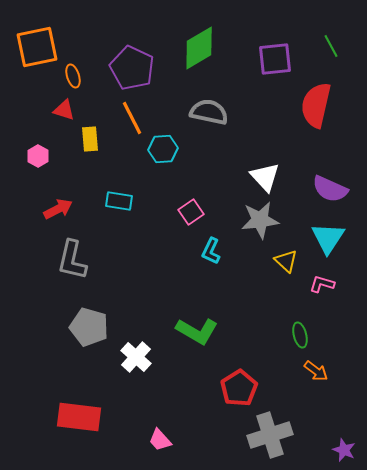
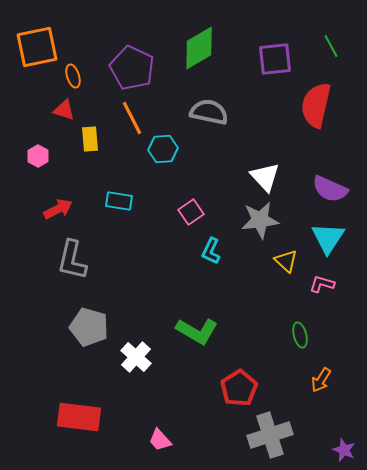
orange arrow: moved 5 px right, 9 px down; rotated 85 degrees clockwise
